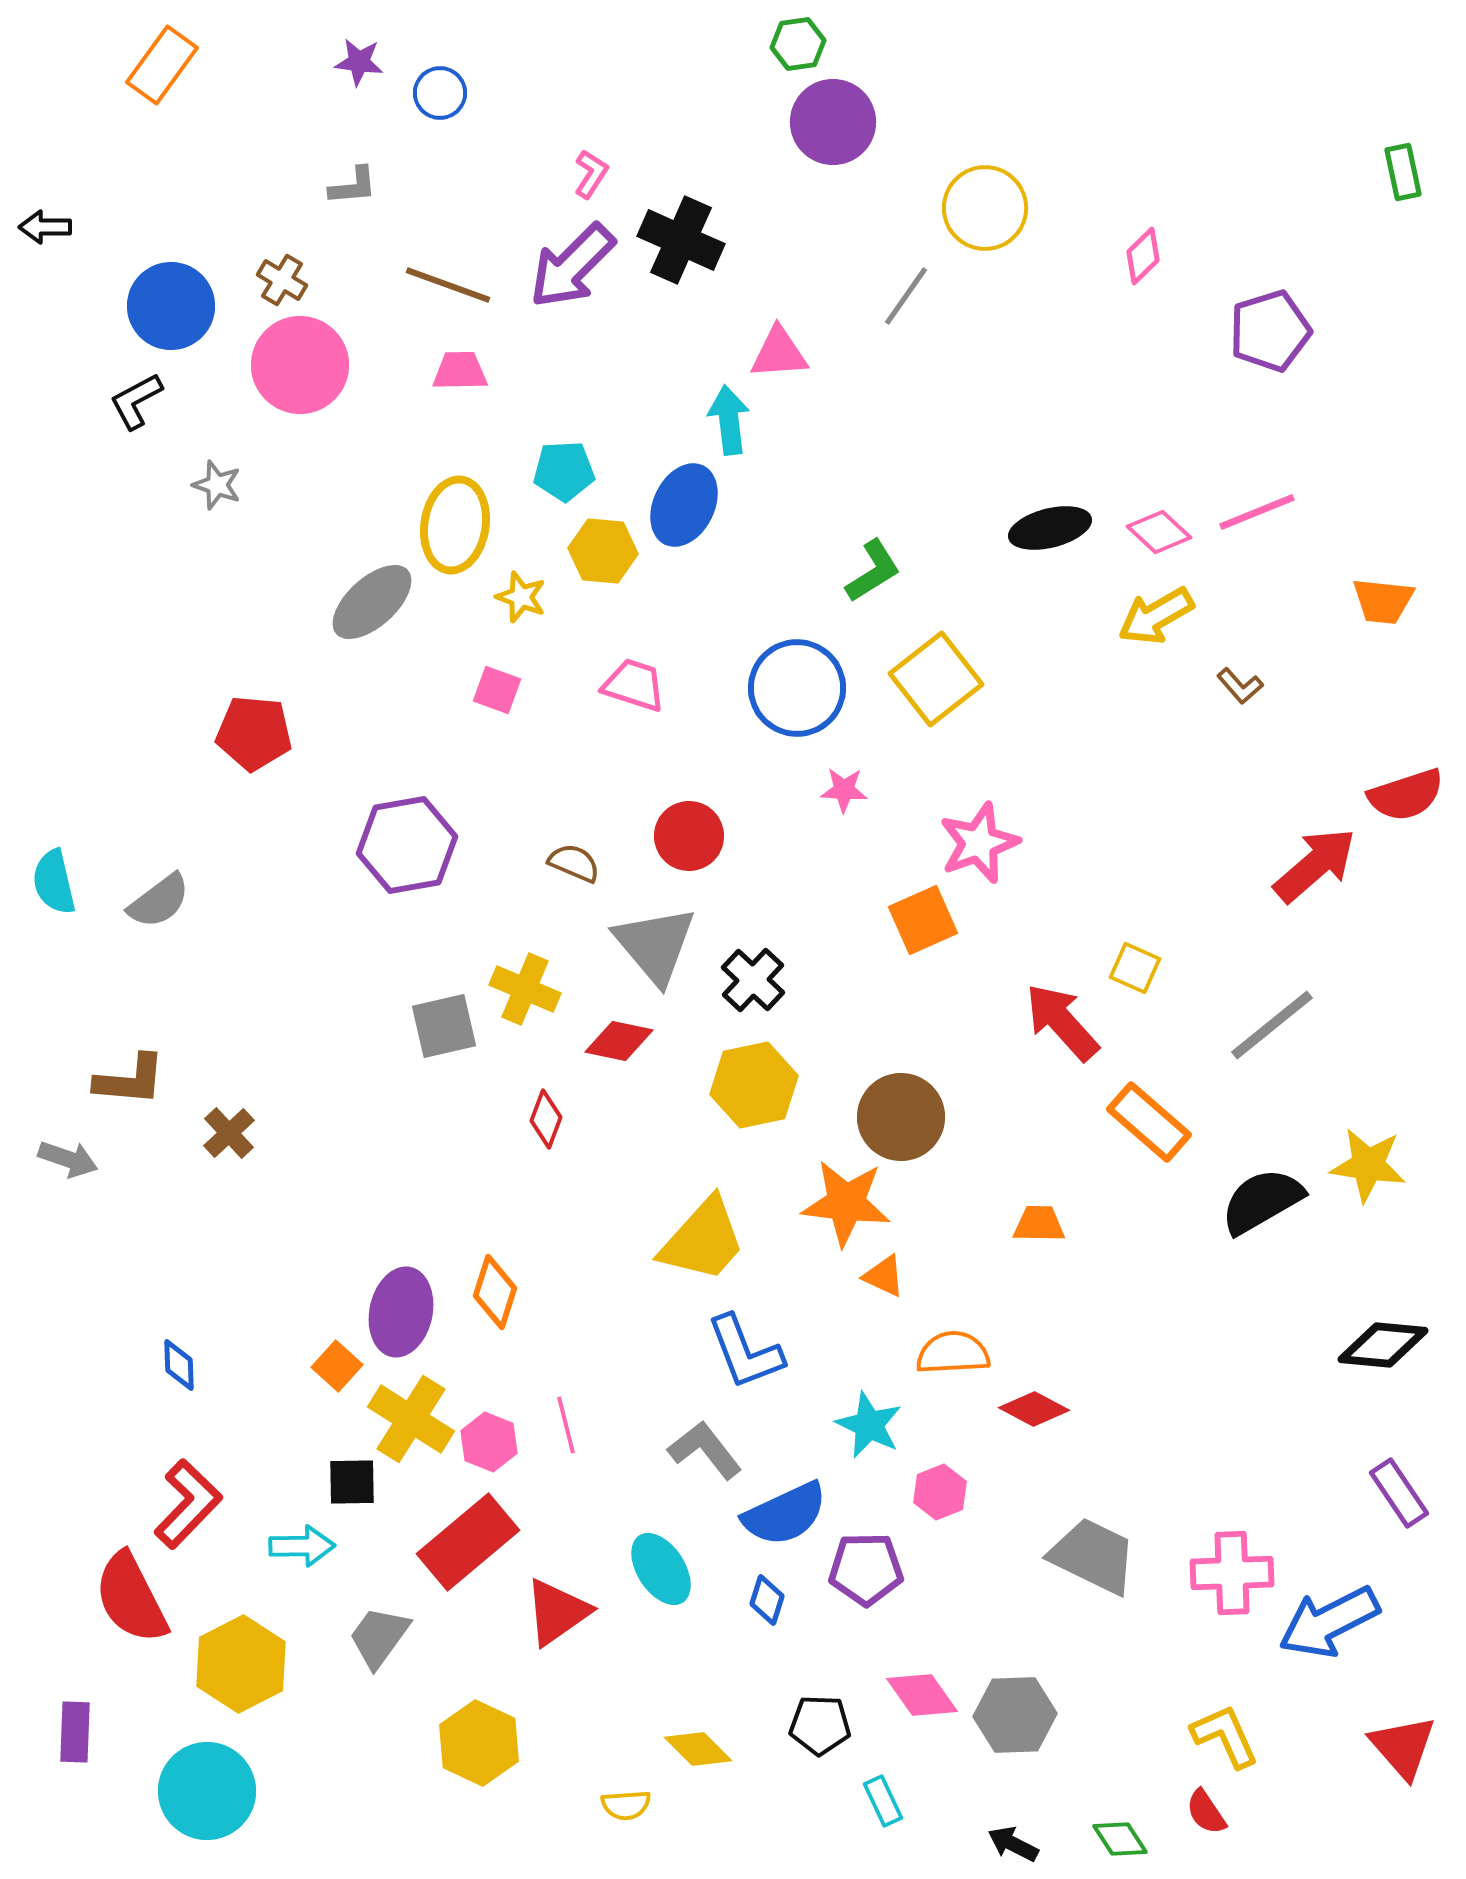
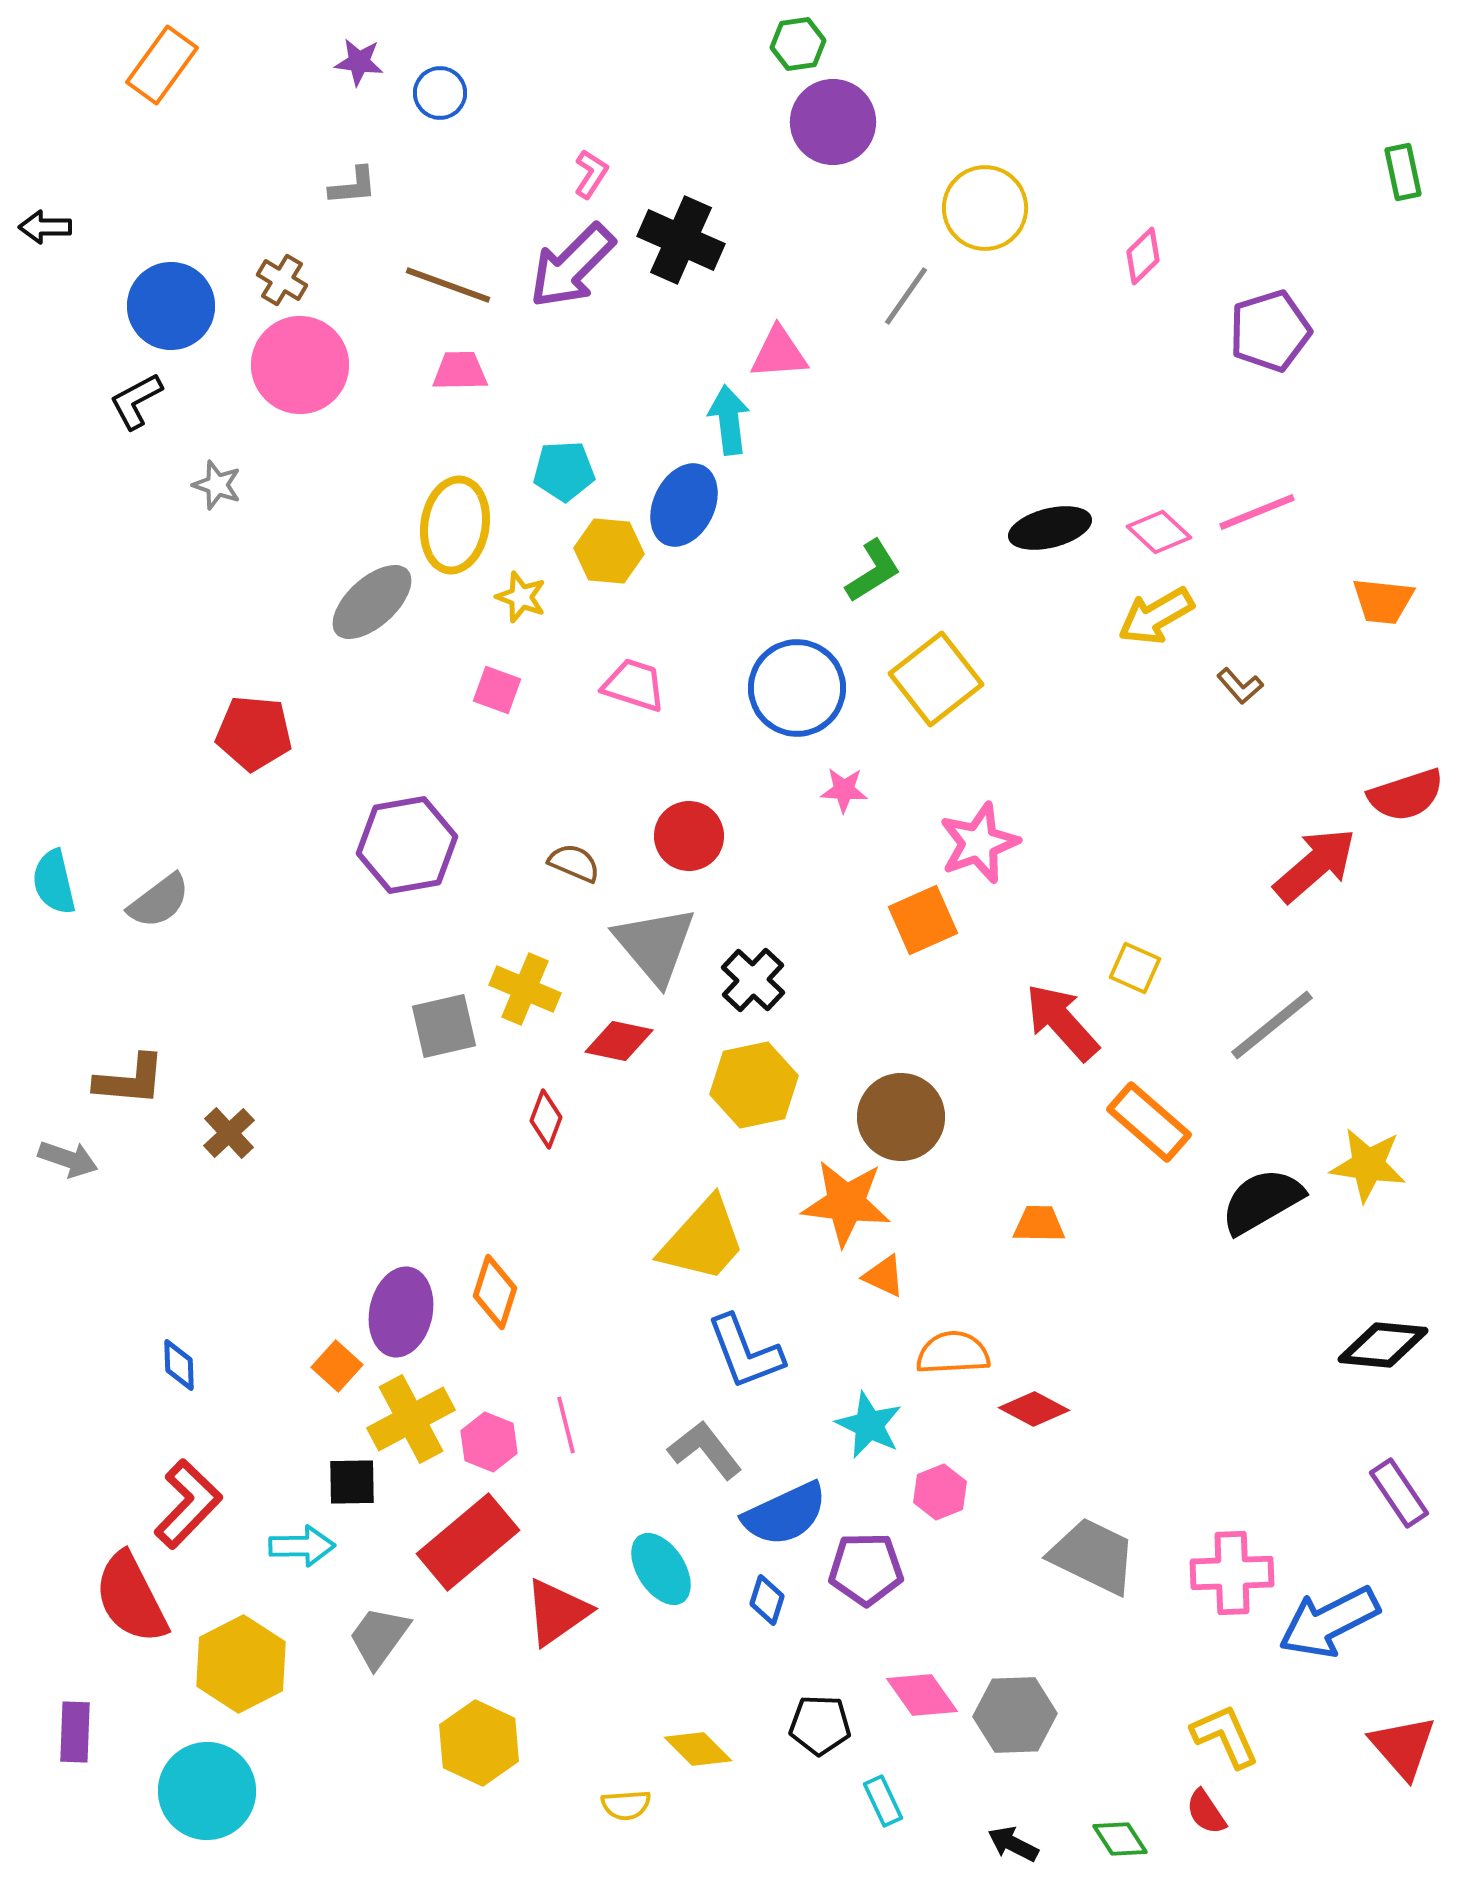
yellow hexagon at (603, 551): moved 6 px right
yellow cross at (411, 1419): rotated 30 degrees clockwise
